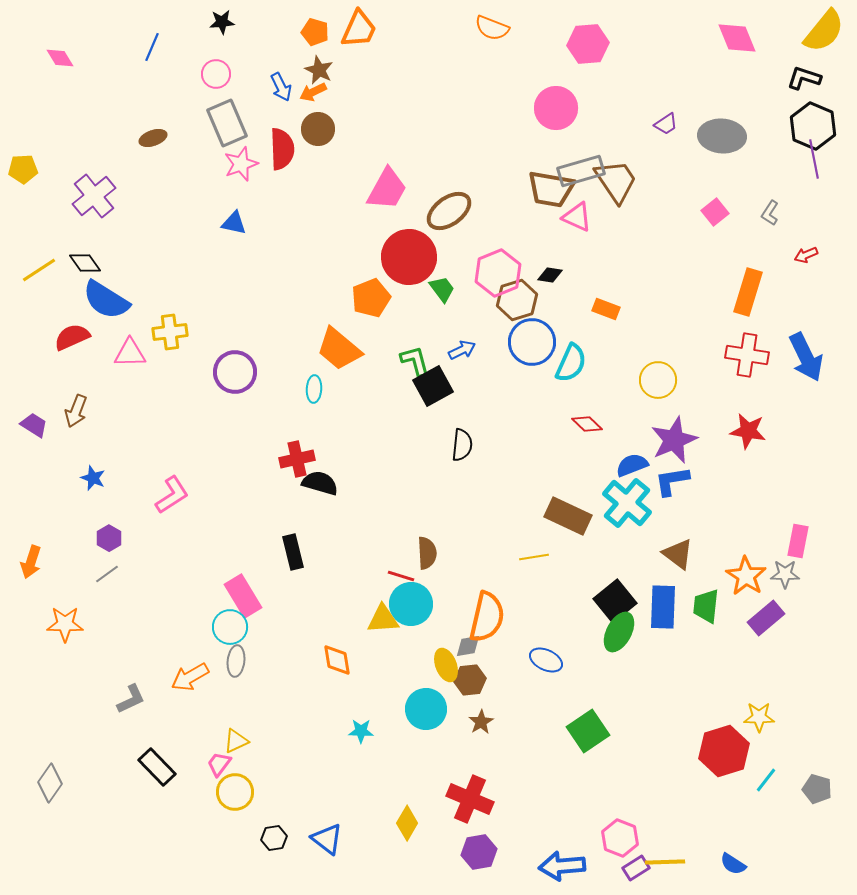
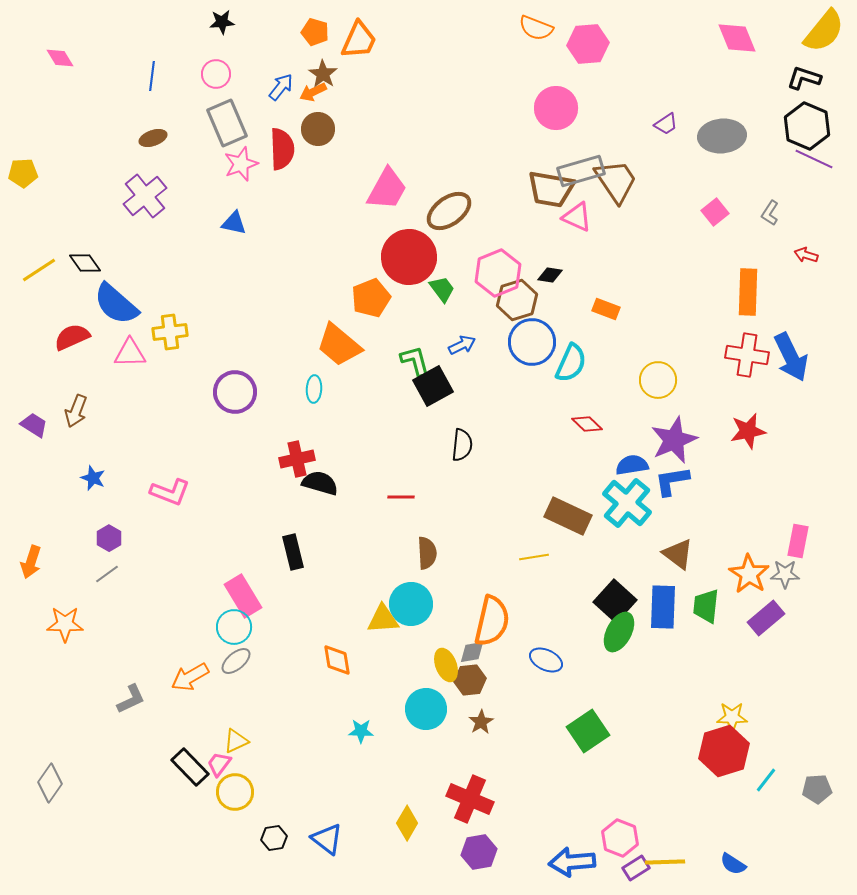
orange semicircle at (492, 28): moved 44 px right
orange trapezoid at (359, 29): moved 11 px down
blue line at (152, 47): moved 29 px down; rotated 16 degrees counterclockwise
brown star at (319, 70): moved 4 px right, 4 px down; rotated 8 degrees clockwise
blue arrow at (281, 87): rotated 116 degrees counterclockwise
black hexagon at (813, 126): moved 6 px left
gray ellipse at (722, 136): rotated 9 degrees counterclockwise
purple line at (814, 159): rotated 54 degrees counterclockwise
yellow pentagon at (23, 169): moved 4 px down
purple cross at (94, 196): moved 51 px right
red arrow at (806, 255): rotated 40 degrees clockwise
orange rectangle at (748, 292): rotated 15 degrees counterclockwise
blue semicircle at (106, 300): moved 10 px right, 4 px down; rotated 9 degrees clockwise
orange trapezoid at (339, 349): moved 4 px up
blue arrow at (462, 350): moved 5 px up
blue arrow at (806, 357): moved 15 px left
purple circle at (235, 372): moved 20 px down
red star at (748, 431): rotated 21 degrees counterclockwise
blue semicircle at (632, 465): rotated 12 degrees clockwise
pink L-shape at (172, 495): moved 2 px left, 3 px up; rotated 54 degrees clockwise
red line at (401, 576): moved 79 px up; rotated 16 degrees counterclockwise
orange star at (746, 576): moved 3 px right, 2 px up
black square at (615, 601): rotated 9 degrees counterclockwise
orange semicircle at (487, 617): moved 5 px right, 4 px down
cyan circle at (230, 627): moved 4 px right
gray diamond at (468, 646): moved 4 px right, 6 px down
gray ellipse at (236, 661): rotated 44 degrees clockwise
yellow star at (759, 717): moved 27 px left
black rectangle at (157, 767): moved 33 px right
gray pentagon at (817, 789): rotated 20 degrees counterclockwise
blue arrow at (562, 866): moved 10 px right, 4 px up
